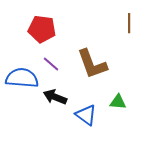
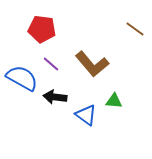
brown line: moved 6 px right, 6 px down; rotated 54 degrees counterclockwise
brown L-shape: rotated 20 degrees counterclockwise
blue semicircle: rotated 24 degrees clockwise
black arrow: rotated 15 degrees counterclockwise
green triangle: moved 4 px left, 1 px up
